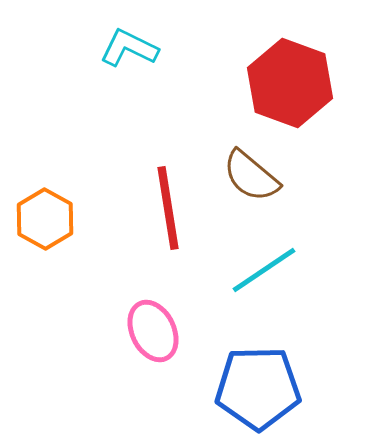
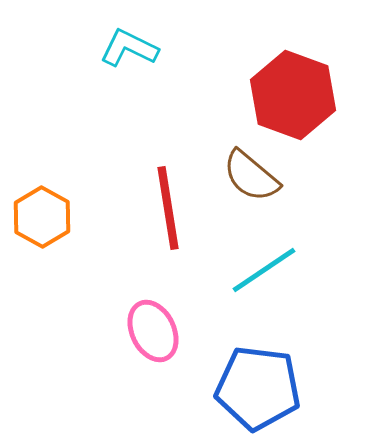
red hexagon: moved 3 px right, 12 px down
orange hexagon: moved 3 px left, 2 px up
blue pentagon: rotated 8 degrees clockwise
